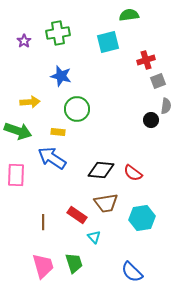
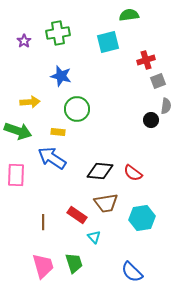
black diamond: moved 1 px left, 1 px down
